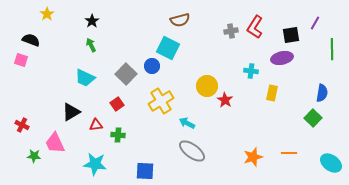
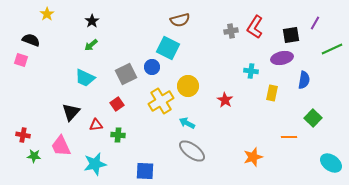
green arrow: rotated 104 degrees counterclockwise
green line: rotated 65 degrees clockwise
blue circle: moved 1 px down
gray square: rotated 20 degrees clockwise
yellow circle: moved 19 px left
blue semicircle: moved 18 px left, 13 px up
black triangle: rotated 18 degrees counterclockwise
red cross: moved 1 px right, 10 px down; rotated 16 degrees counterclockwise
pink trapezoid: moved 6 px right, 3 px down
orange line: moved 16 px up
cyan star: rotated 20 degrees counterclockwise
